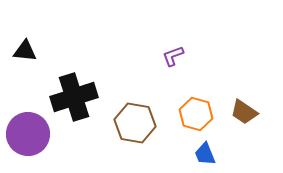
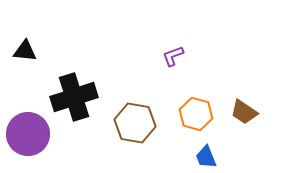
blue trapezoid: moved 1 px right, 3 px down
